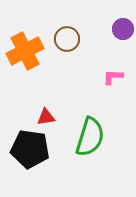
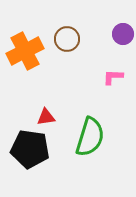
purple circle: moved 5 px down
